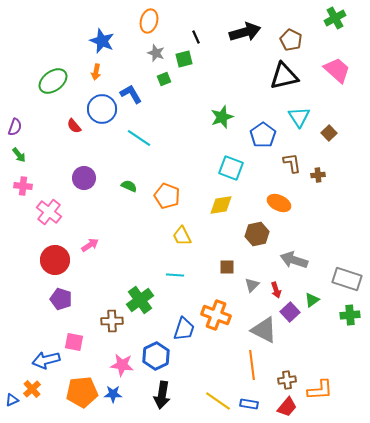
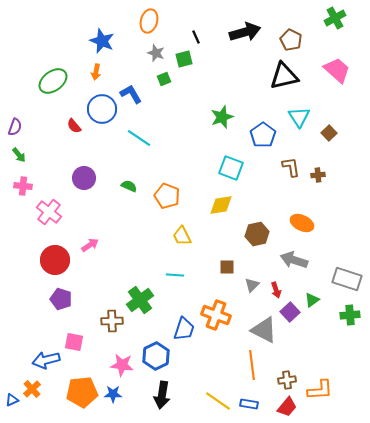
brown L-shape at (292, 163): moved 1 px left, 4 px down
orange ellipse at (279, 203): moved 23 px right, 20 px down
